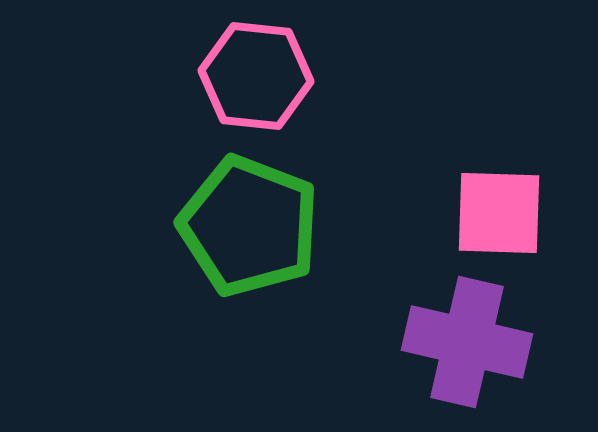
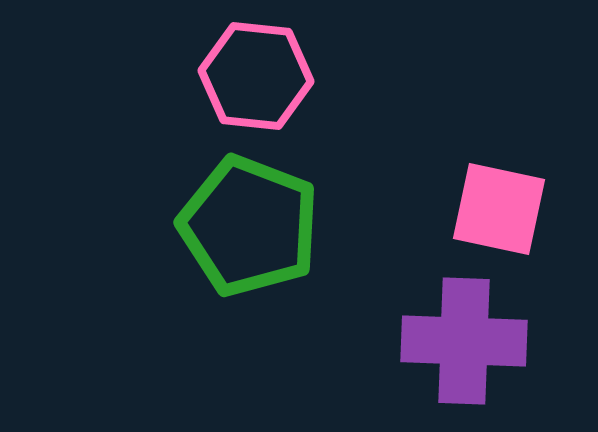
pink square: moved 4 px up; rotated 10 degrees clockwise
purple cross: moved 3 px left, 1 px up; rotated 11 degrees counterclockwise
